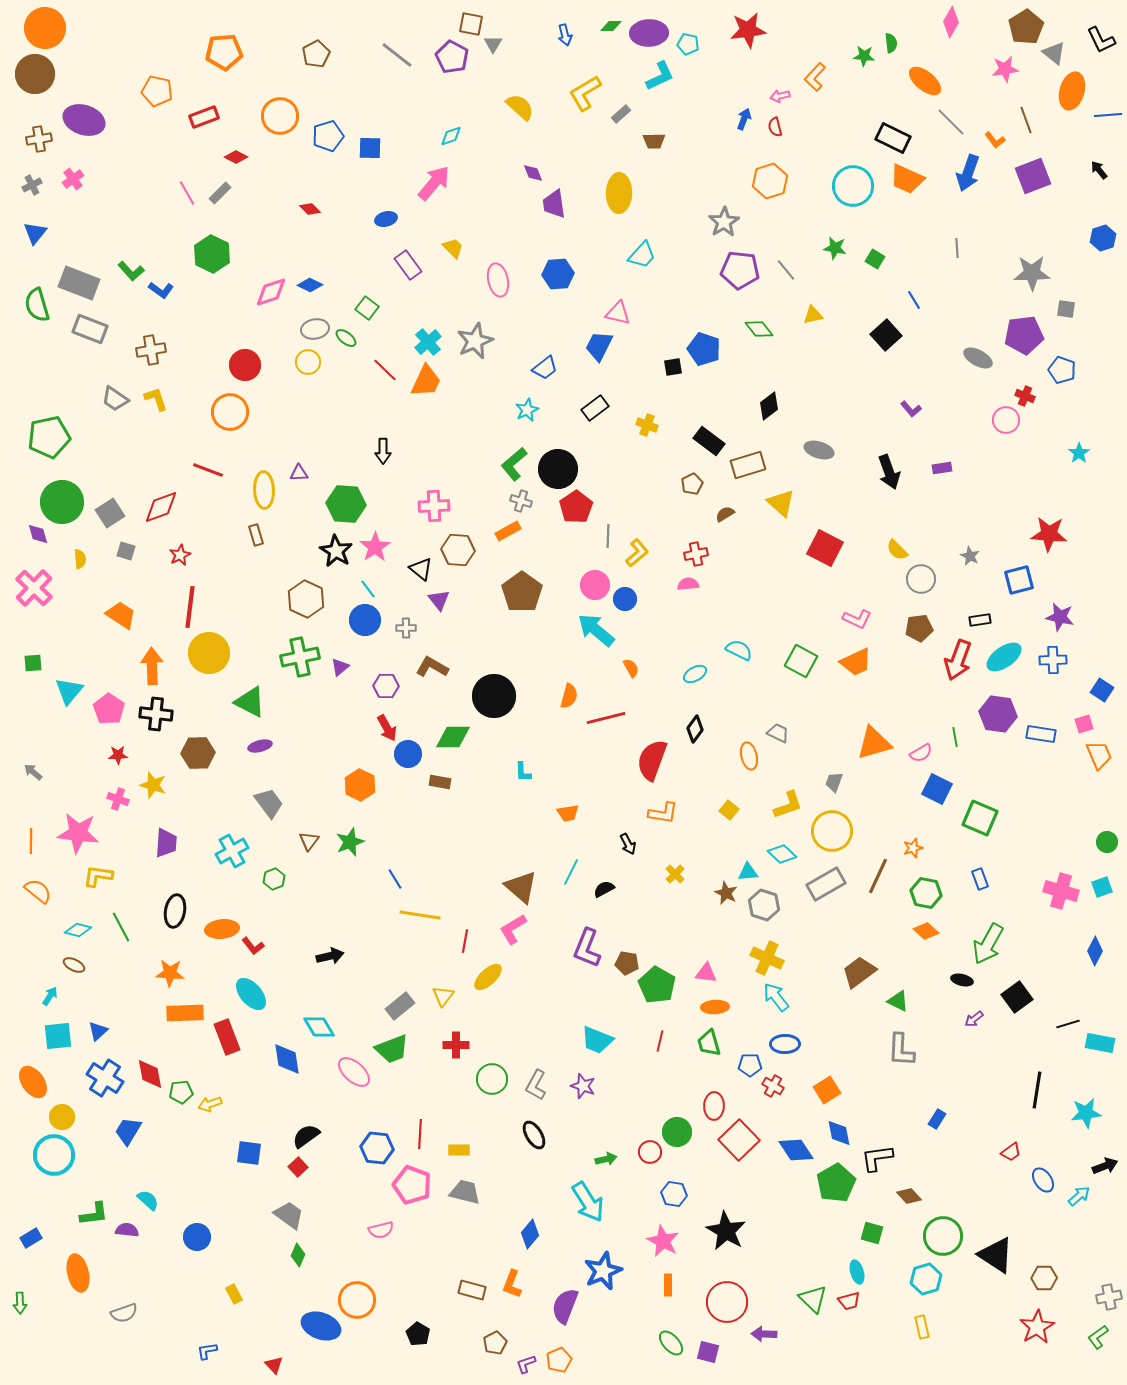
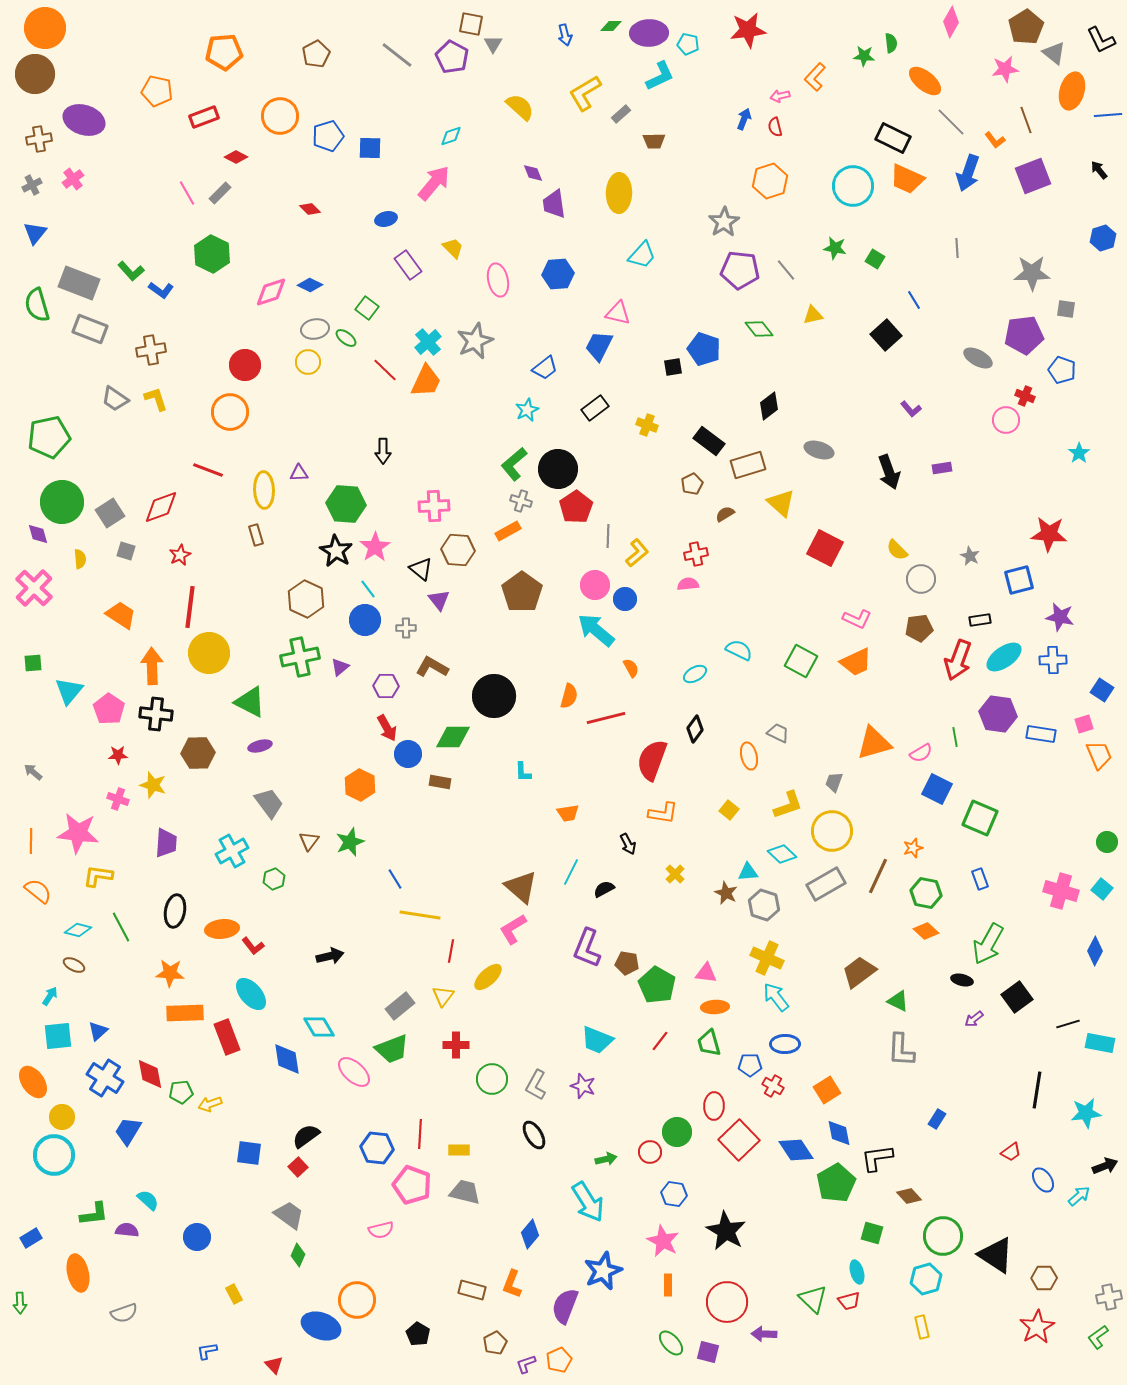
cyan square at (1102, 887): moved 2 px down; rotated 30 degrees counterclockwise
red line at (465, 941): moved 14 px left, 10 px down
red line at (660, 1041): rotated 25 degrees clockwise
